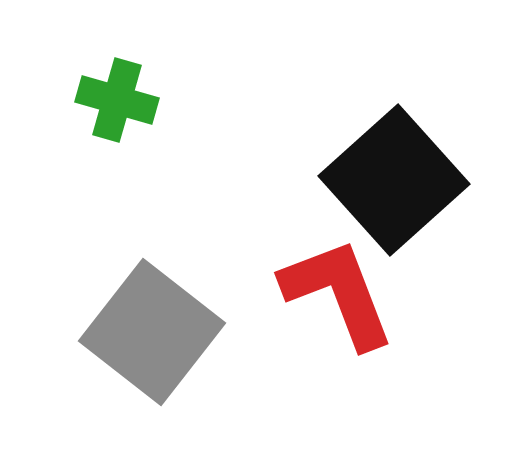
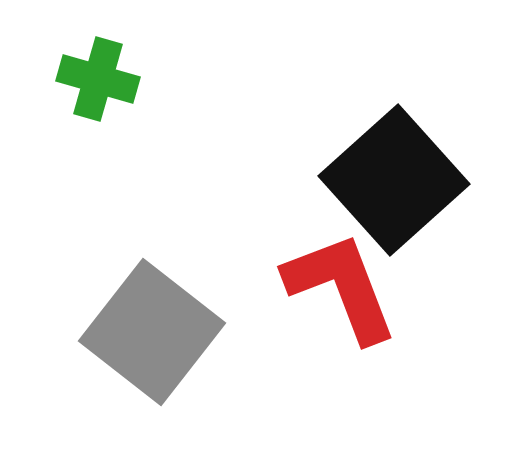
green cross: moved 19 px left, 21 px up
red L-shape: moved 3 px right, 6 px up
